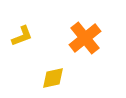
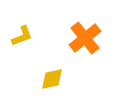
yellow diamond: moved 1 px left, 1 px down
